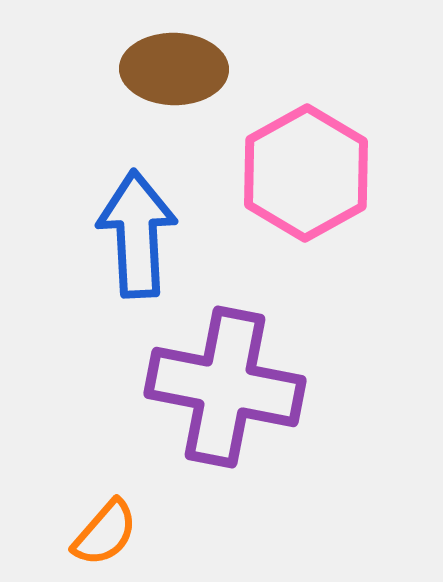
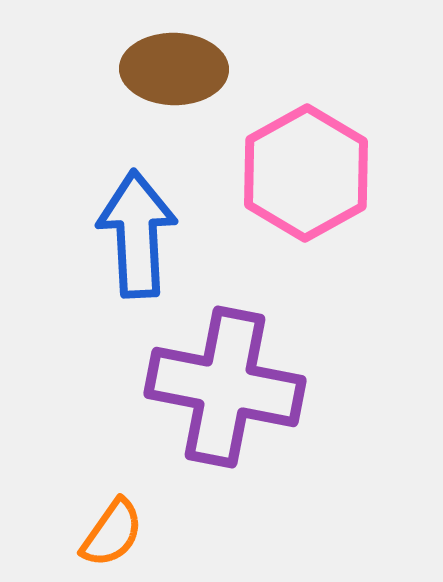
orange semicircle: moved 7 px right; rotated 6 degrees counterclockwise
